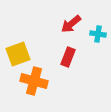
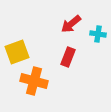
yellow square: moved 1 px left, 2 px up
